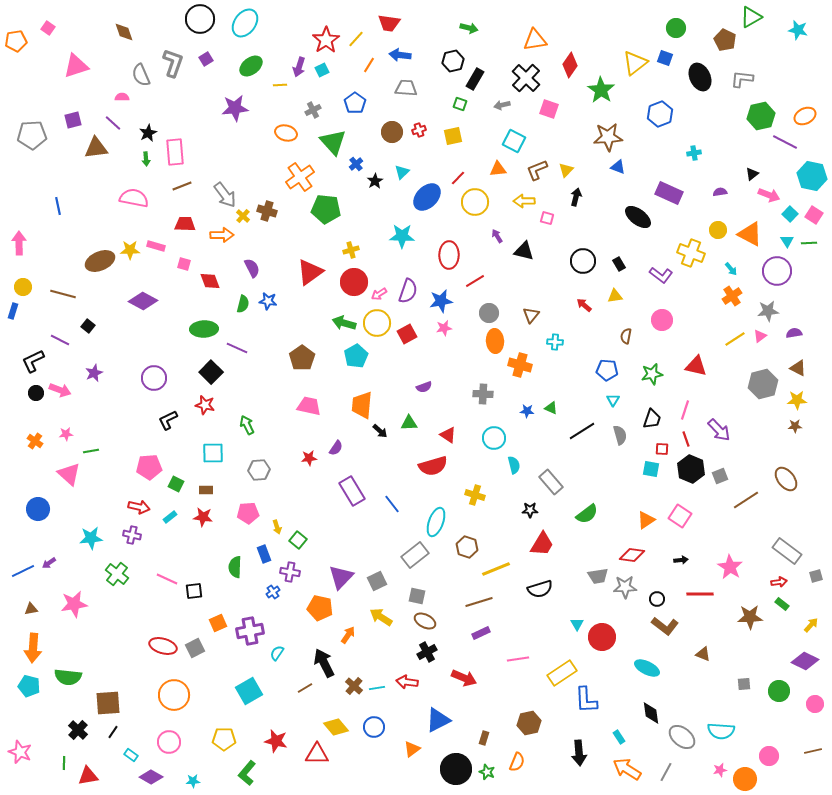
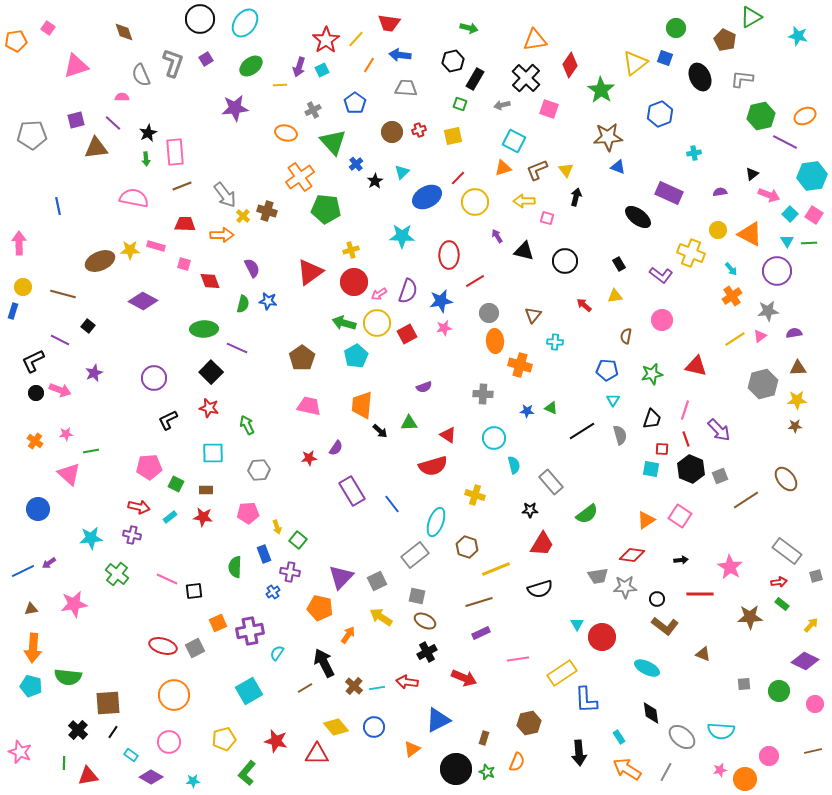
cyan star at (798, 30): moved 6 px down
purple square at (73, 120): moved 3 px right
orange triangle at (498, 169): moved 5 px right, 1 px up; rotated 12 degrees counterclockwise
yellow triangle at (566, 170): rotated 21 degrees counterclockwise
cyan hexagon at (812, 176): rotated 20 degrees counterclockwise
blue ellipse at (427, 197): rotated 16 degrees clockwise
black circle at (583, 261): moved 18 px left
brown triangle at (531, 315): moved 2 px right
brown triangle at (798, 368): rotated 30 degrees counterclockwise
red star at (205, 405): moved 4 px right, 3 px down
cyan pentagon at (29, 686): moved 2 px right
yellow pentagon at (224, 739): rotated 15 degrees counterclockwise
